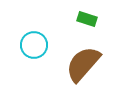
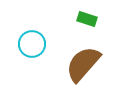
cyan circle: moved 2 px left, 1 px up
